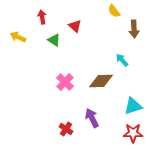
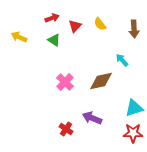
yellow semicircle: moved 14 px left, 13 px down
red arrow: moved 10 px right, 1 px down; rotated 80 degrees clockwise
red triangle: rotated 32 degrees clockwise
yellow arrow: moved 1 px right
brown diamond: rotated 10 degrees counterclockwise
cyan triangle: moved 1 px right, 2 px down
purple arrow: rotated 42 degrees counterclockwise
